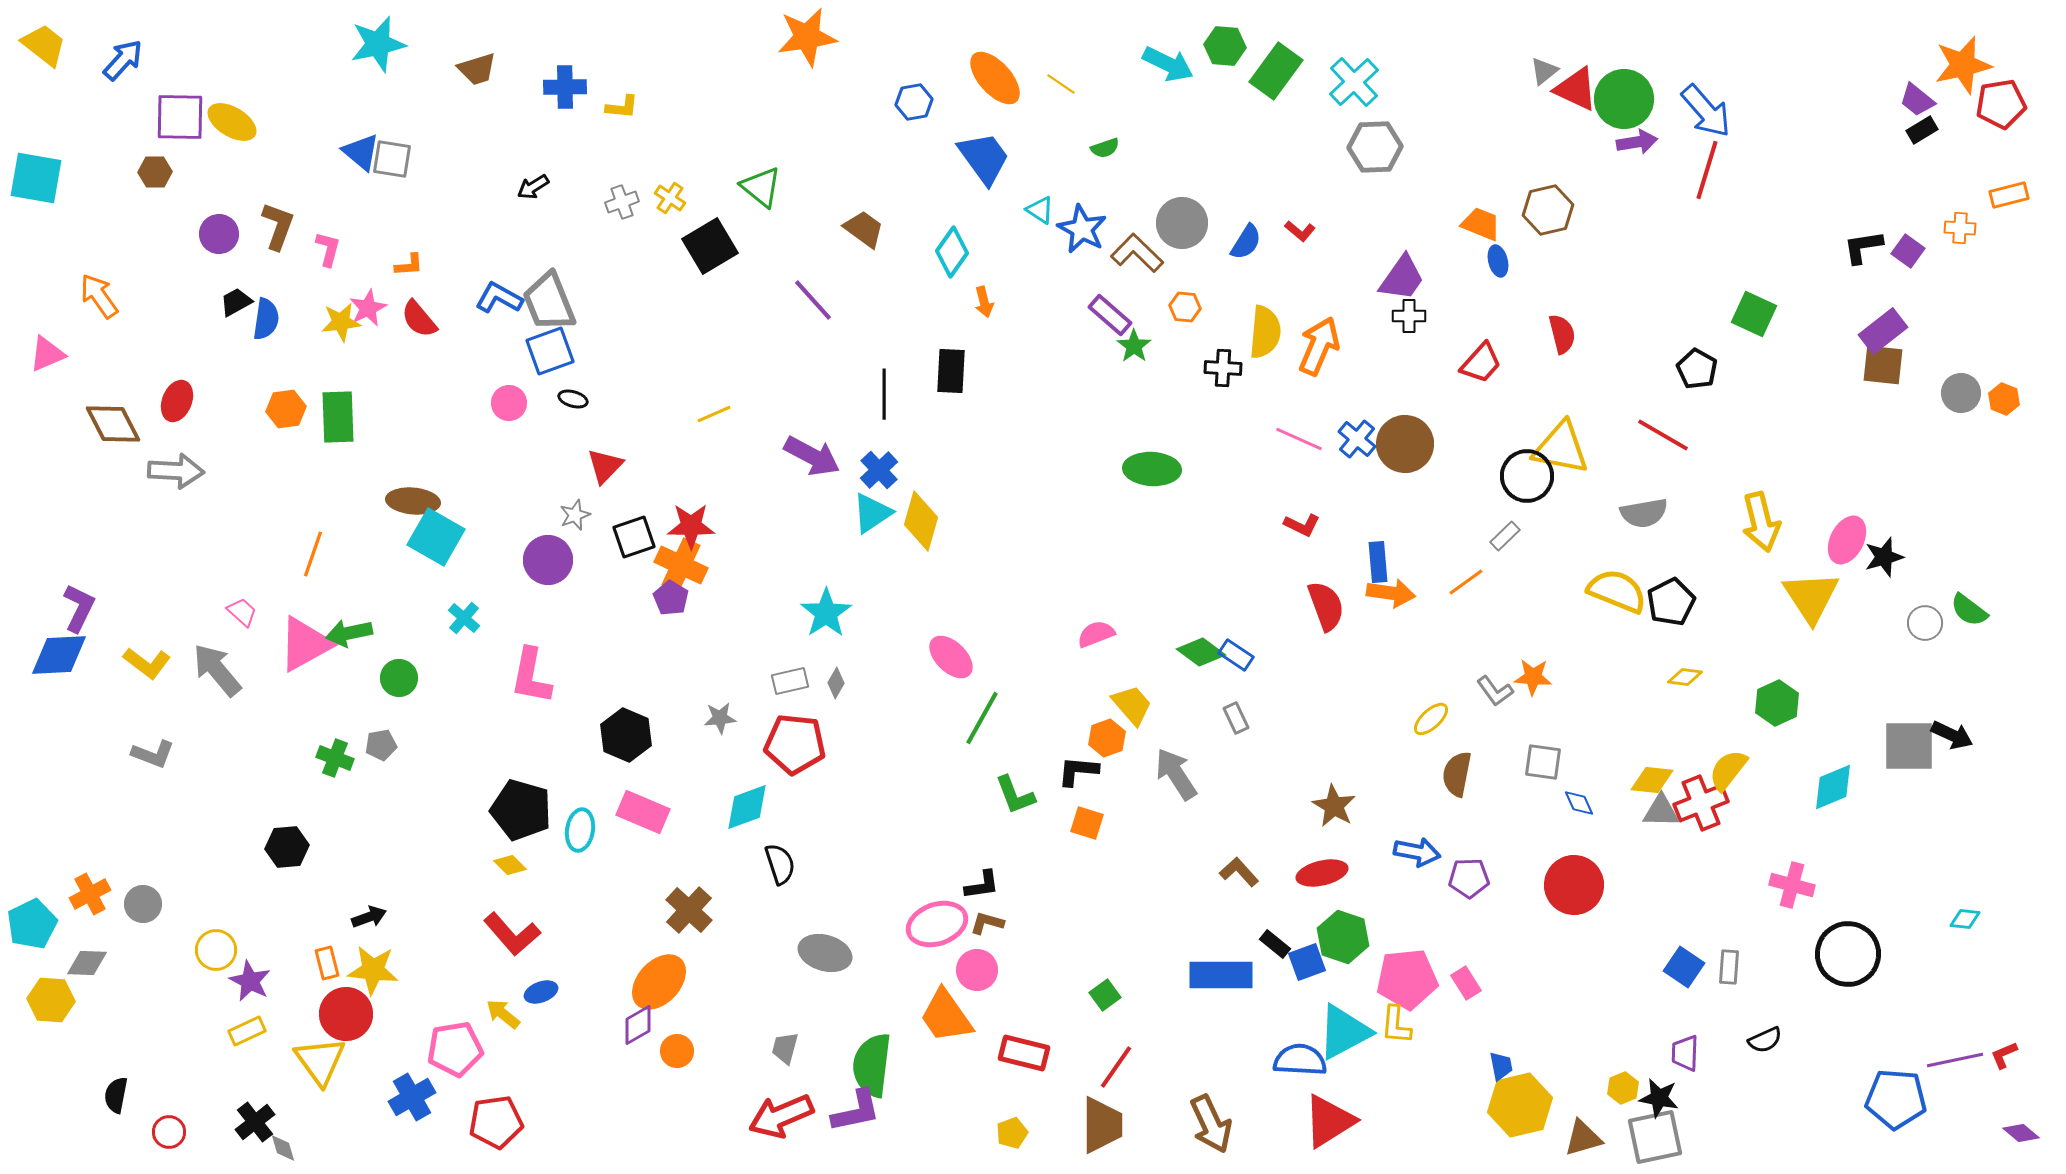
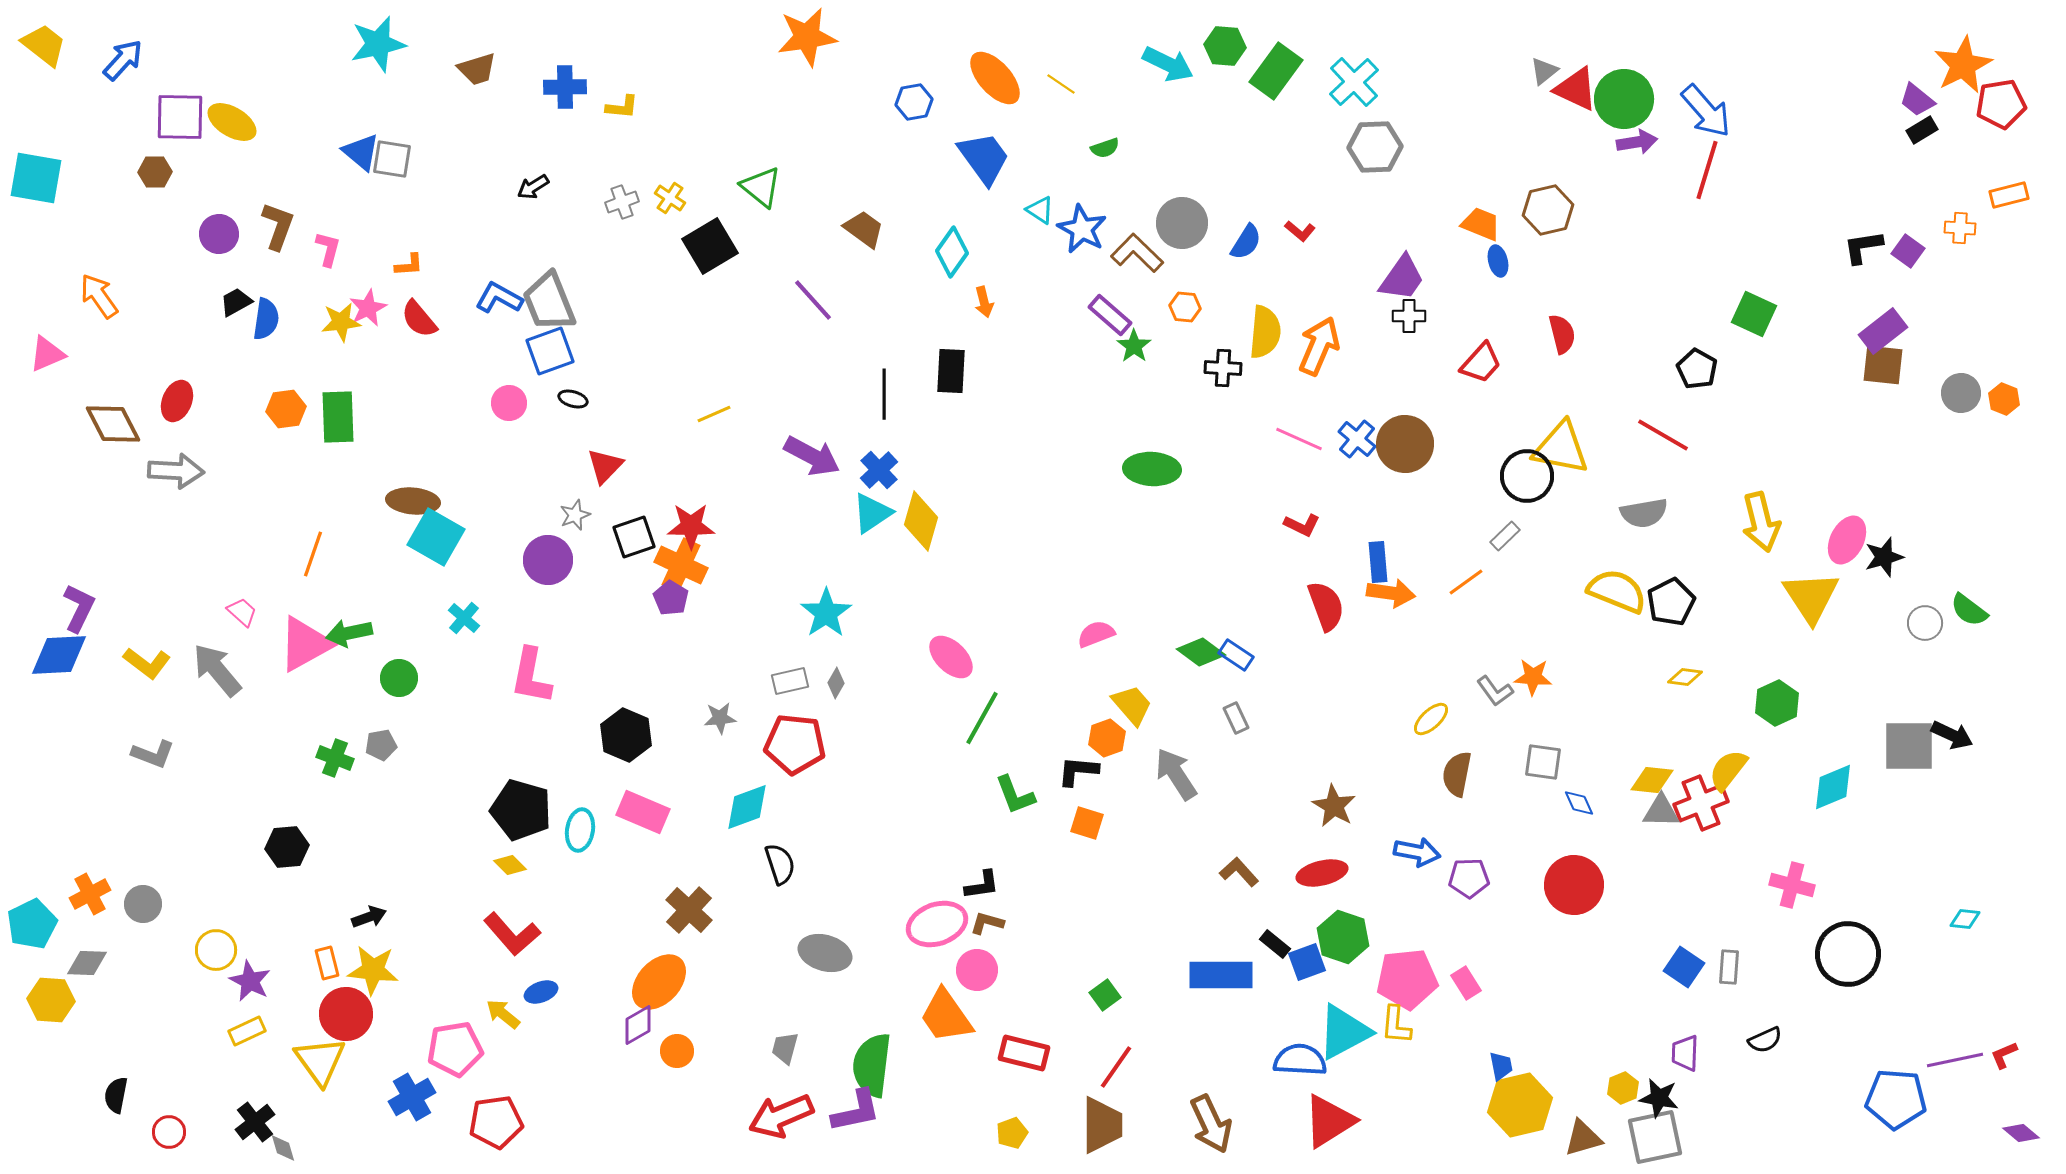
orange star at (1963, 65): rotated 14 degrees counterclockwise
